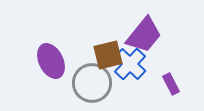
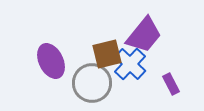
brown square: moved 1 px left, 1 px up
